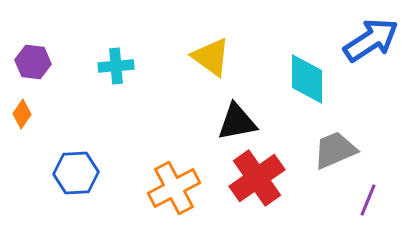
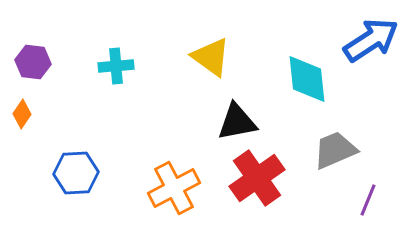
cyan diamond: rotated 6 degrees counterclockwise
